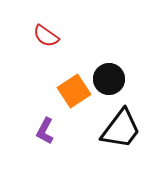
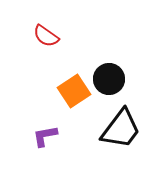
purple L-shape: moved 5 px down; rotated 52 degrees clockwise
